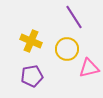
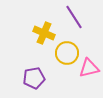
yellow cross: moved 13 px right, 8 px up
yellow circle: moved 4 px down
purple pentagon: moved 2 px right, 2 px down
